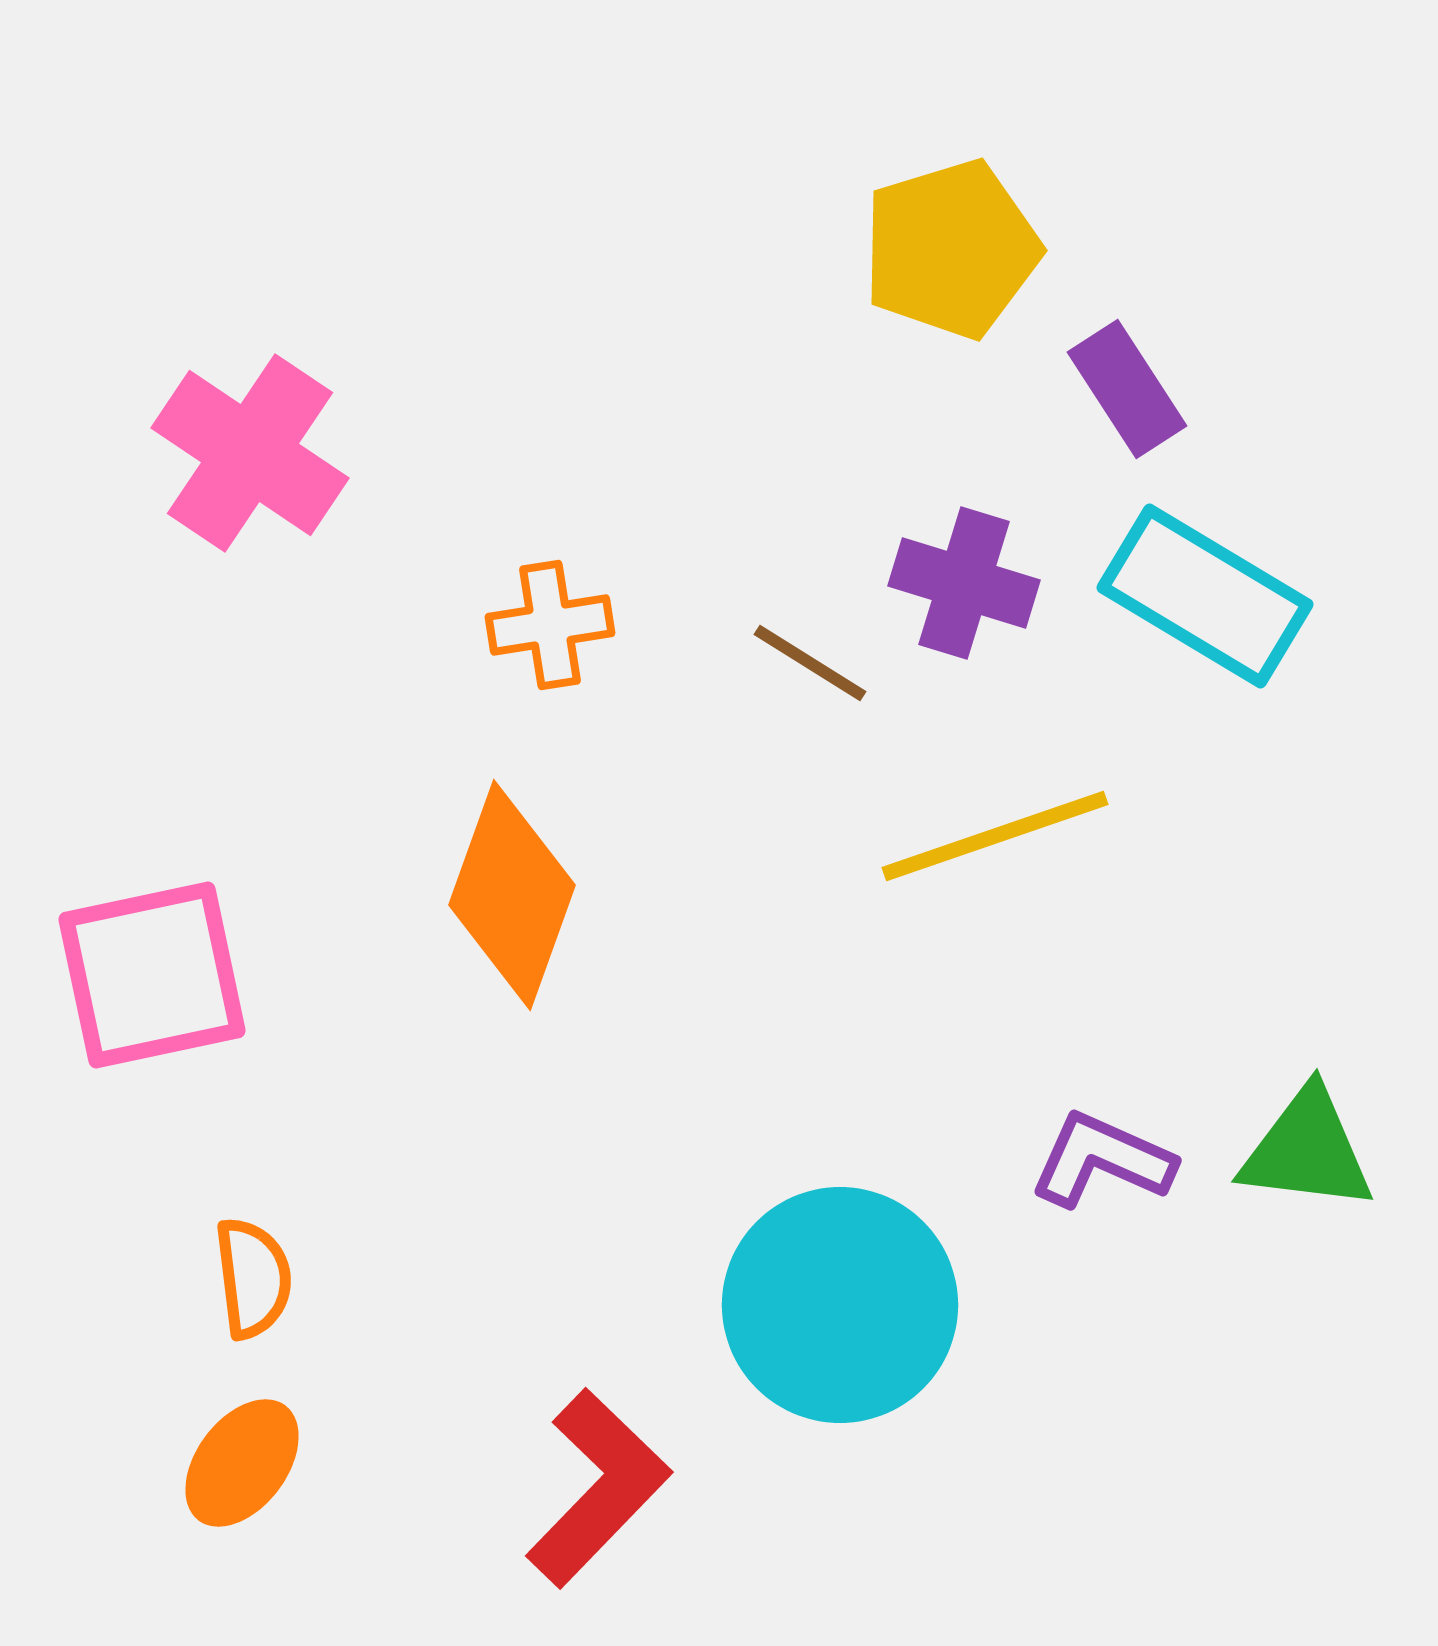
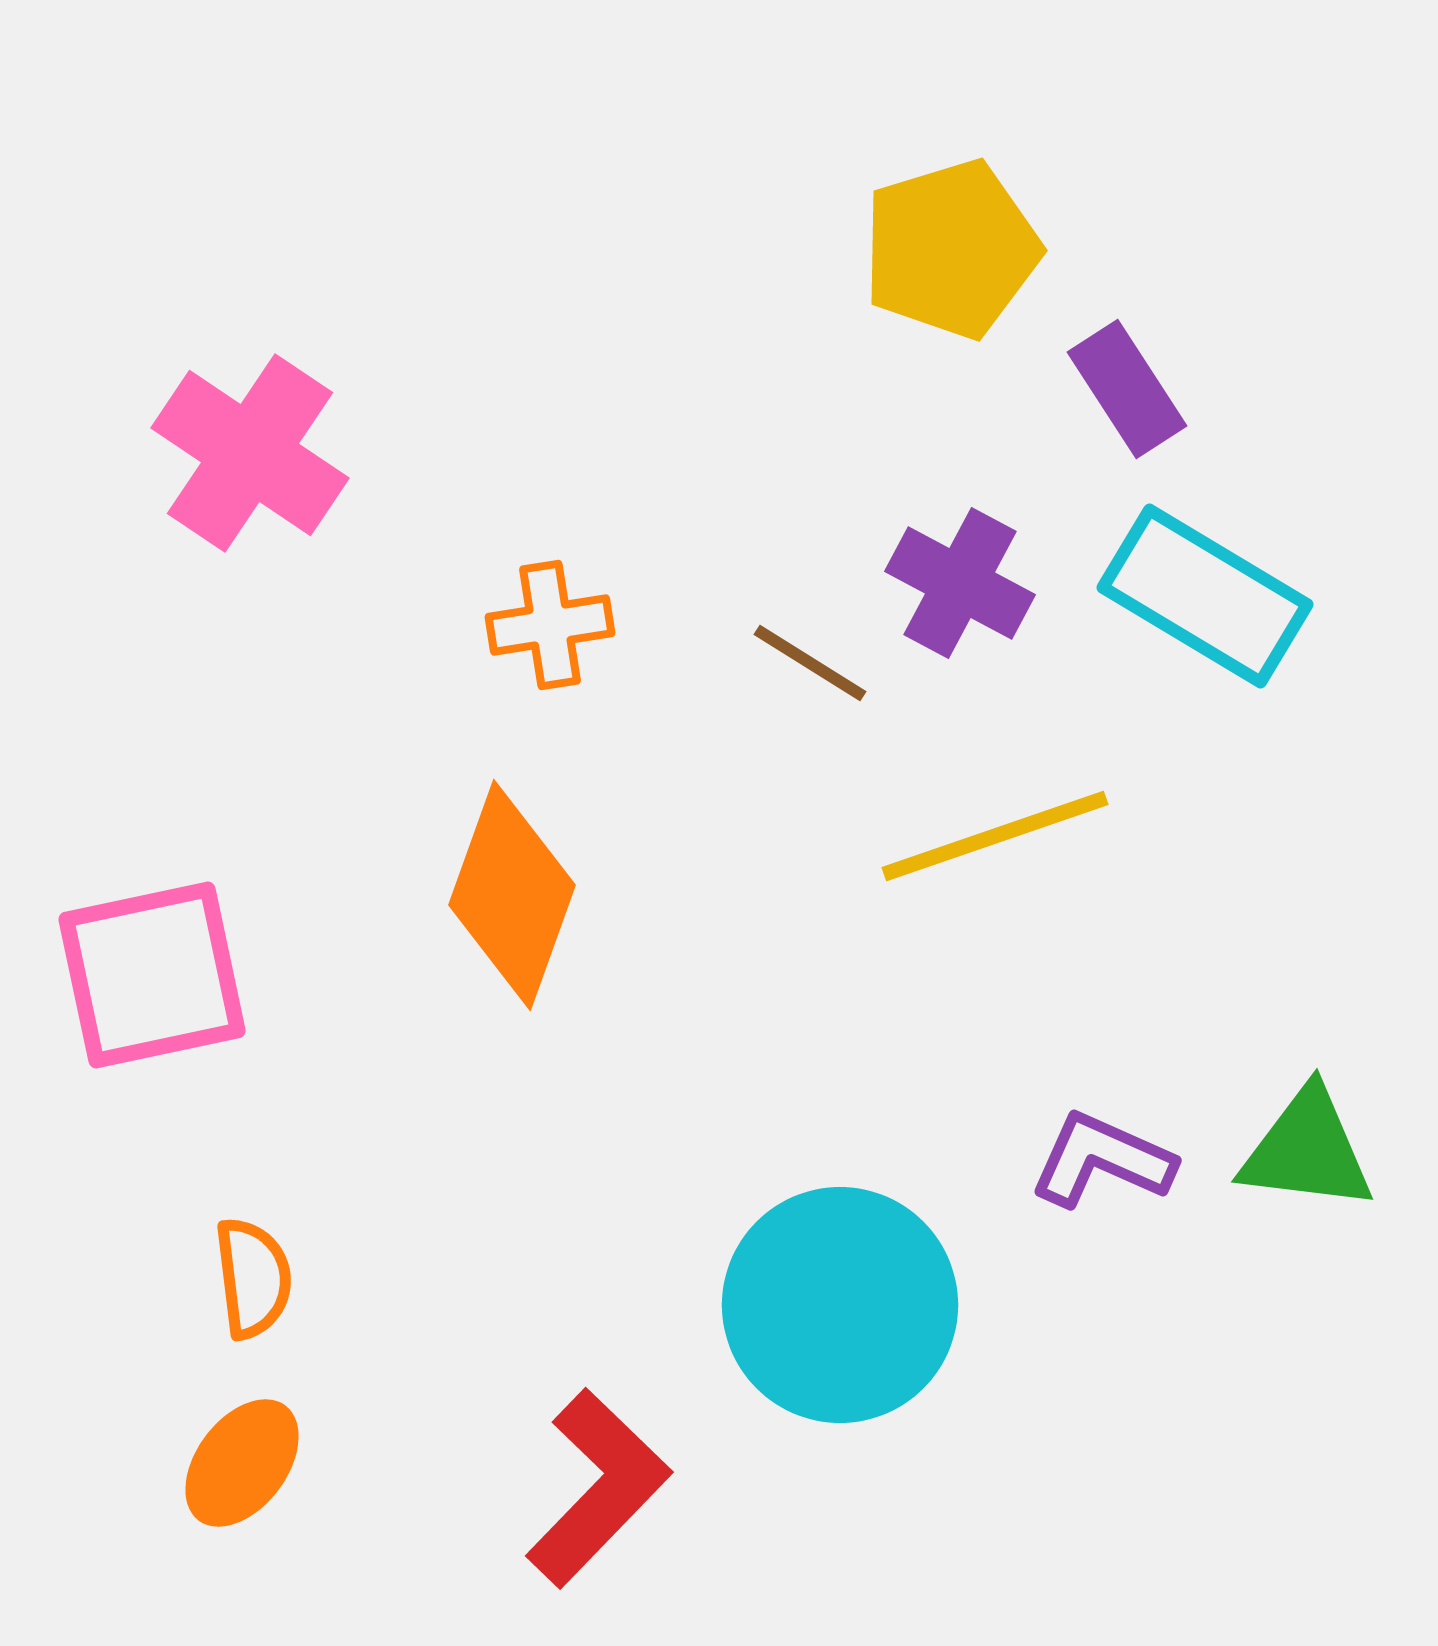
purple cross: moved 4 px left; rotated 11 degrees clockwise
